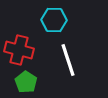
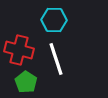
white line: moved 12 px left, 1 px up
